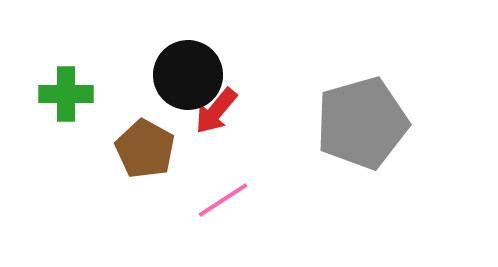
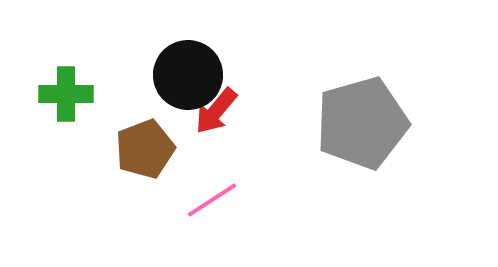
brown pentagon: rotated 22 degrees clockwise
pink line: moved 11 px left
